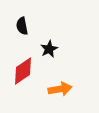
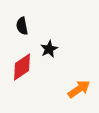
red diamond: moved 1 px left, 4 px up
orange arrow: moved 19 px right; rotated 25 degrees counterclockwise
